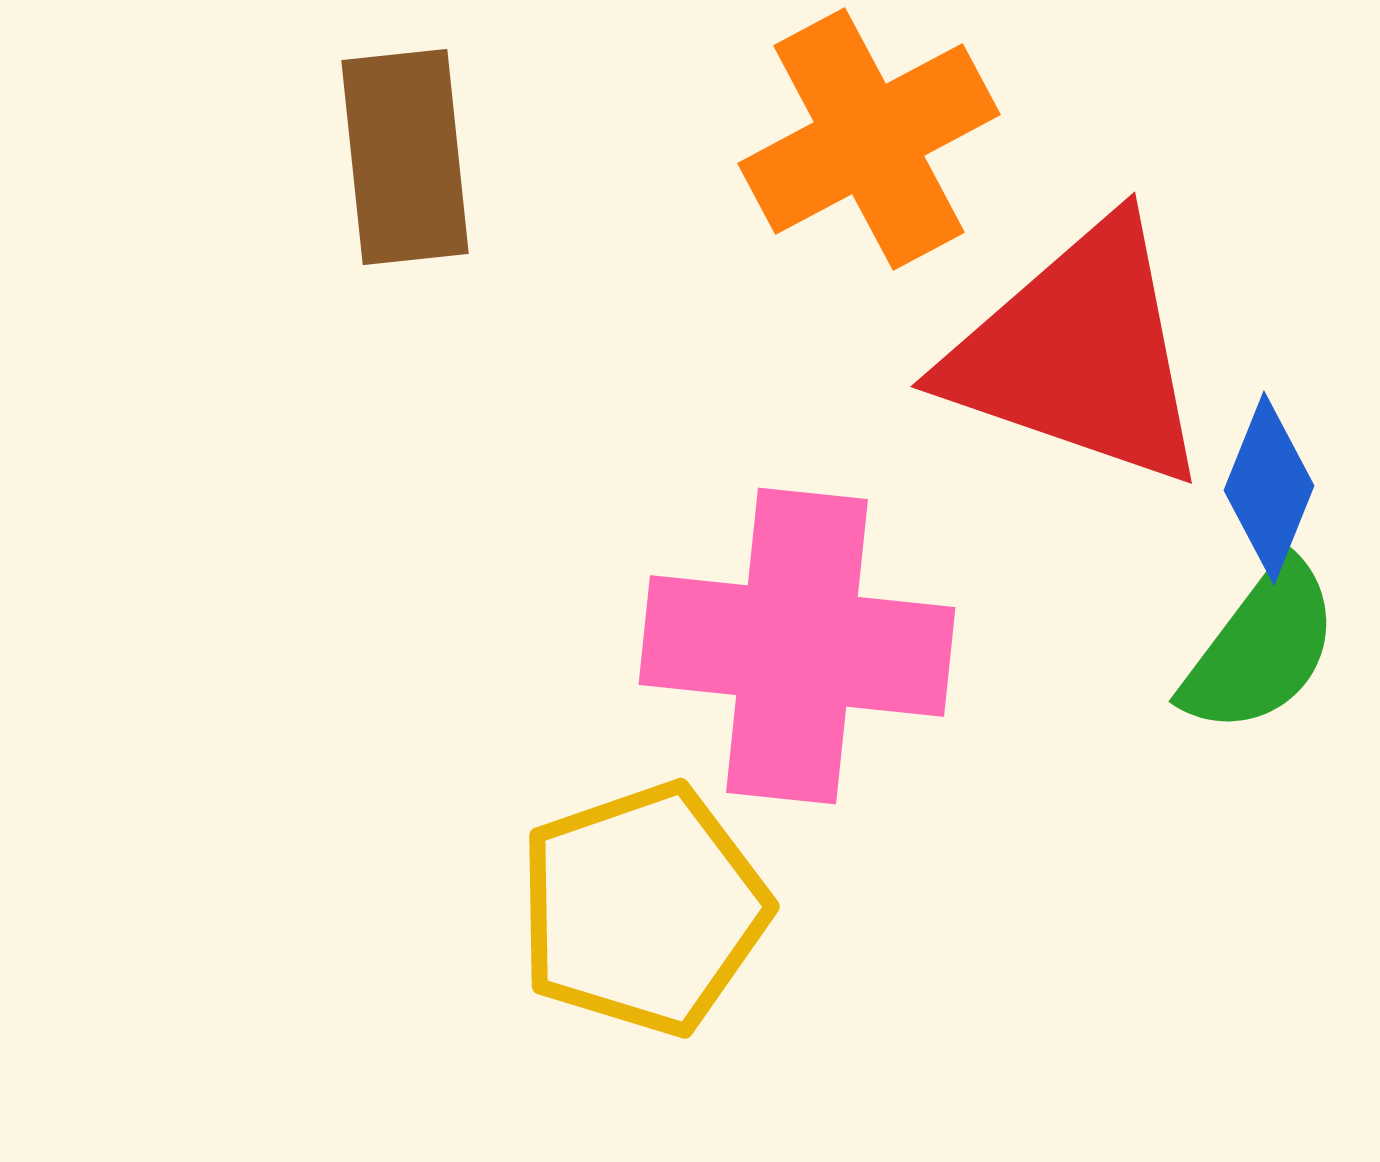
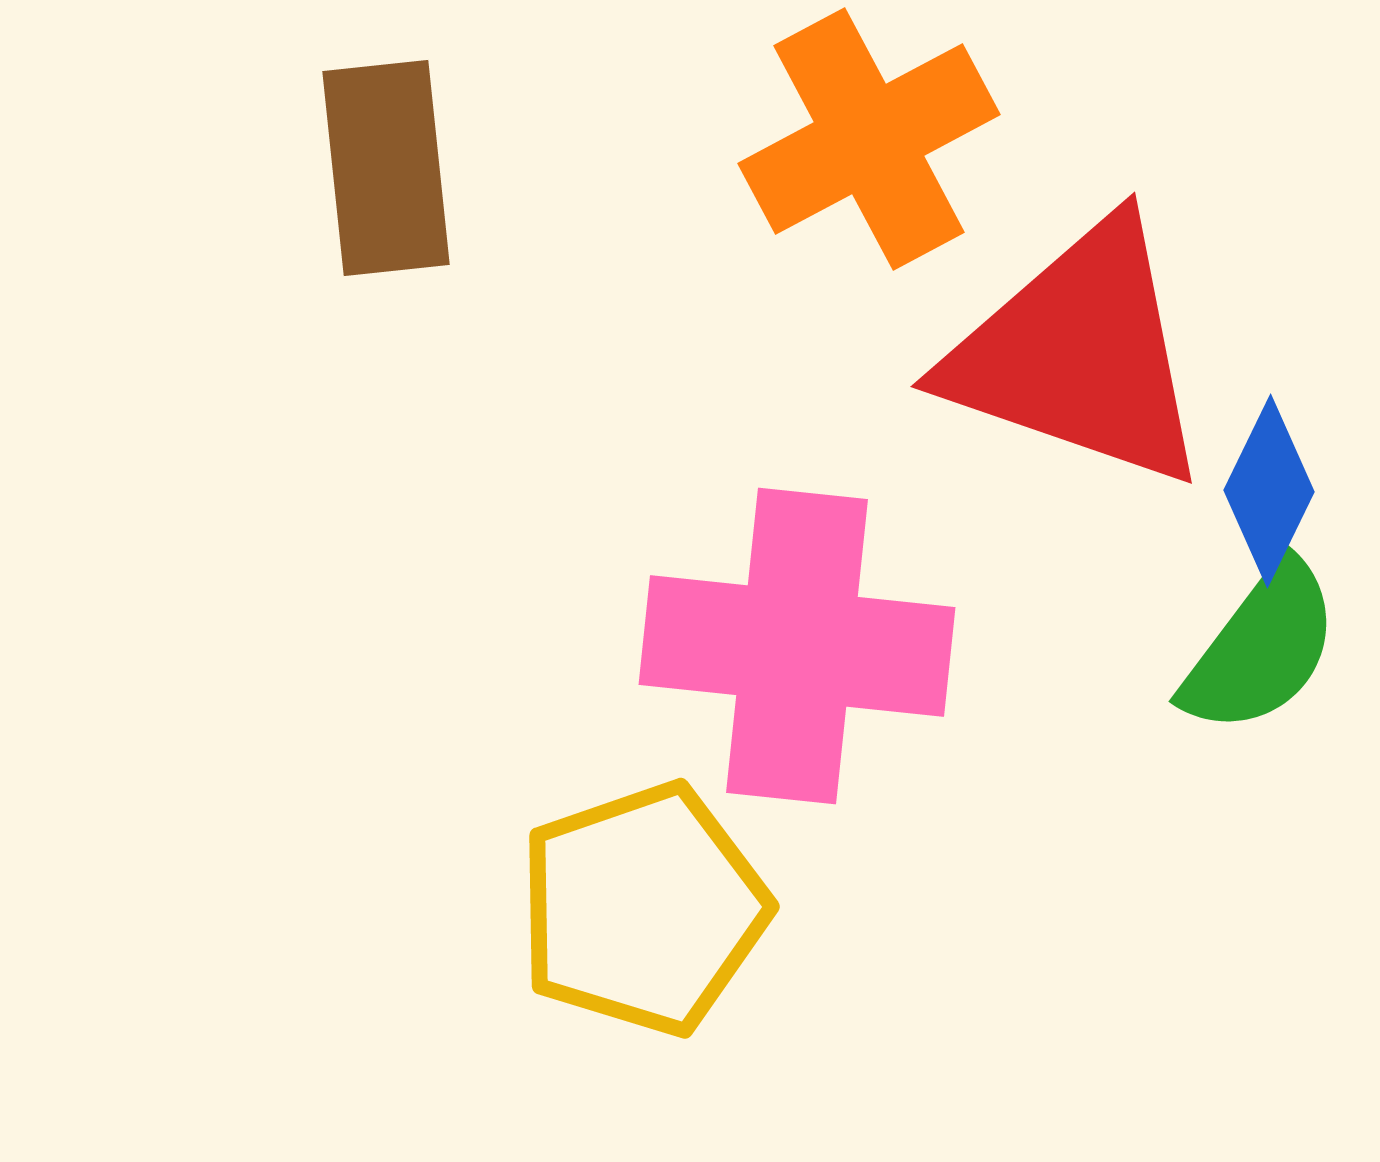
brown rectangle: moved 19 px left, 11 px down
blue diamond: moved 3 px down; rotated 4 degrees clockwise
